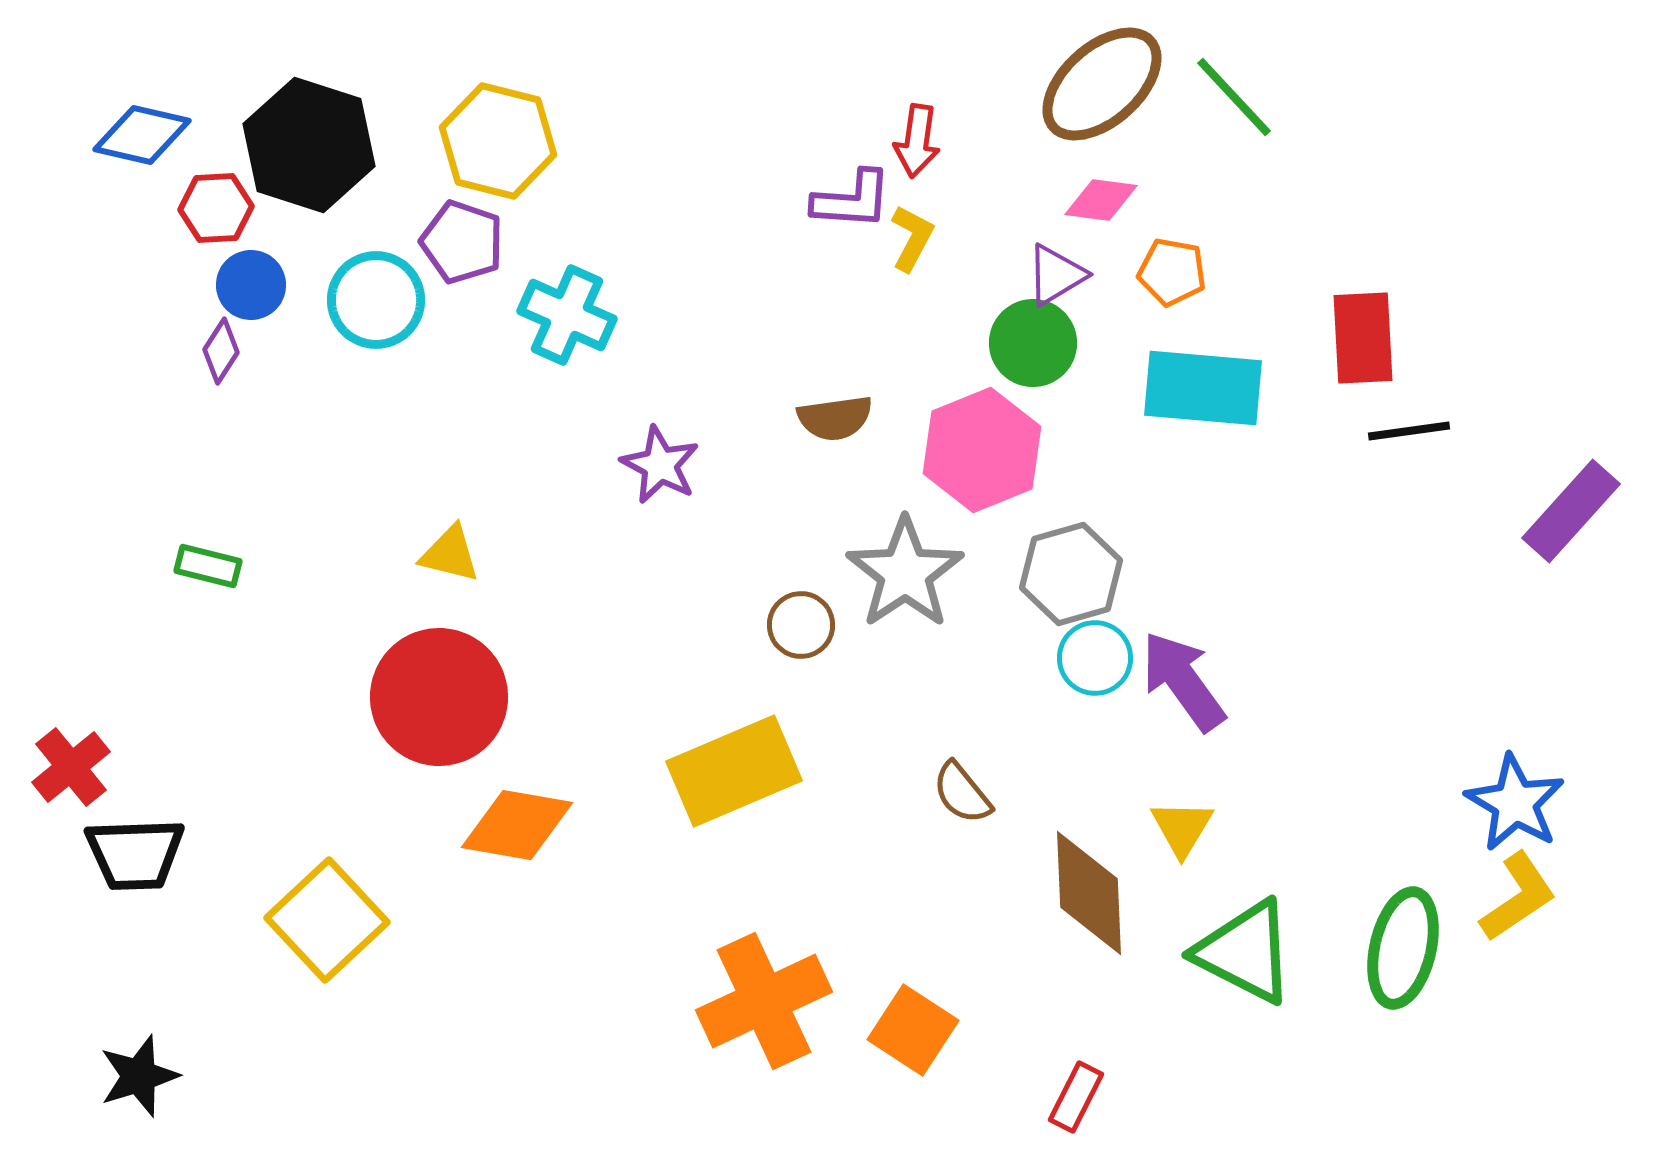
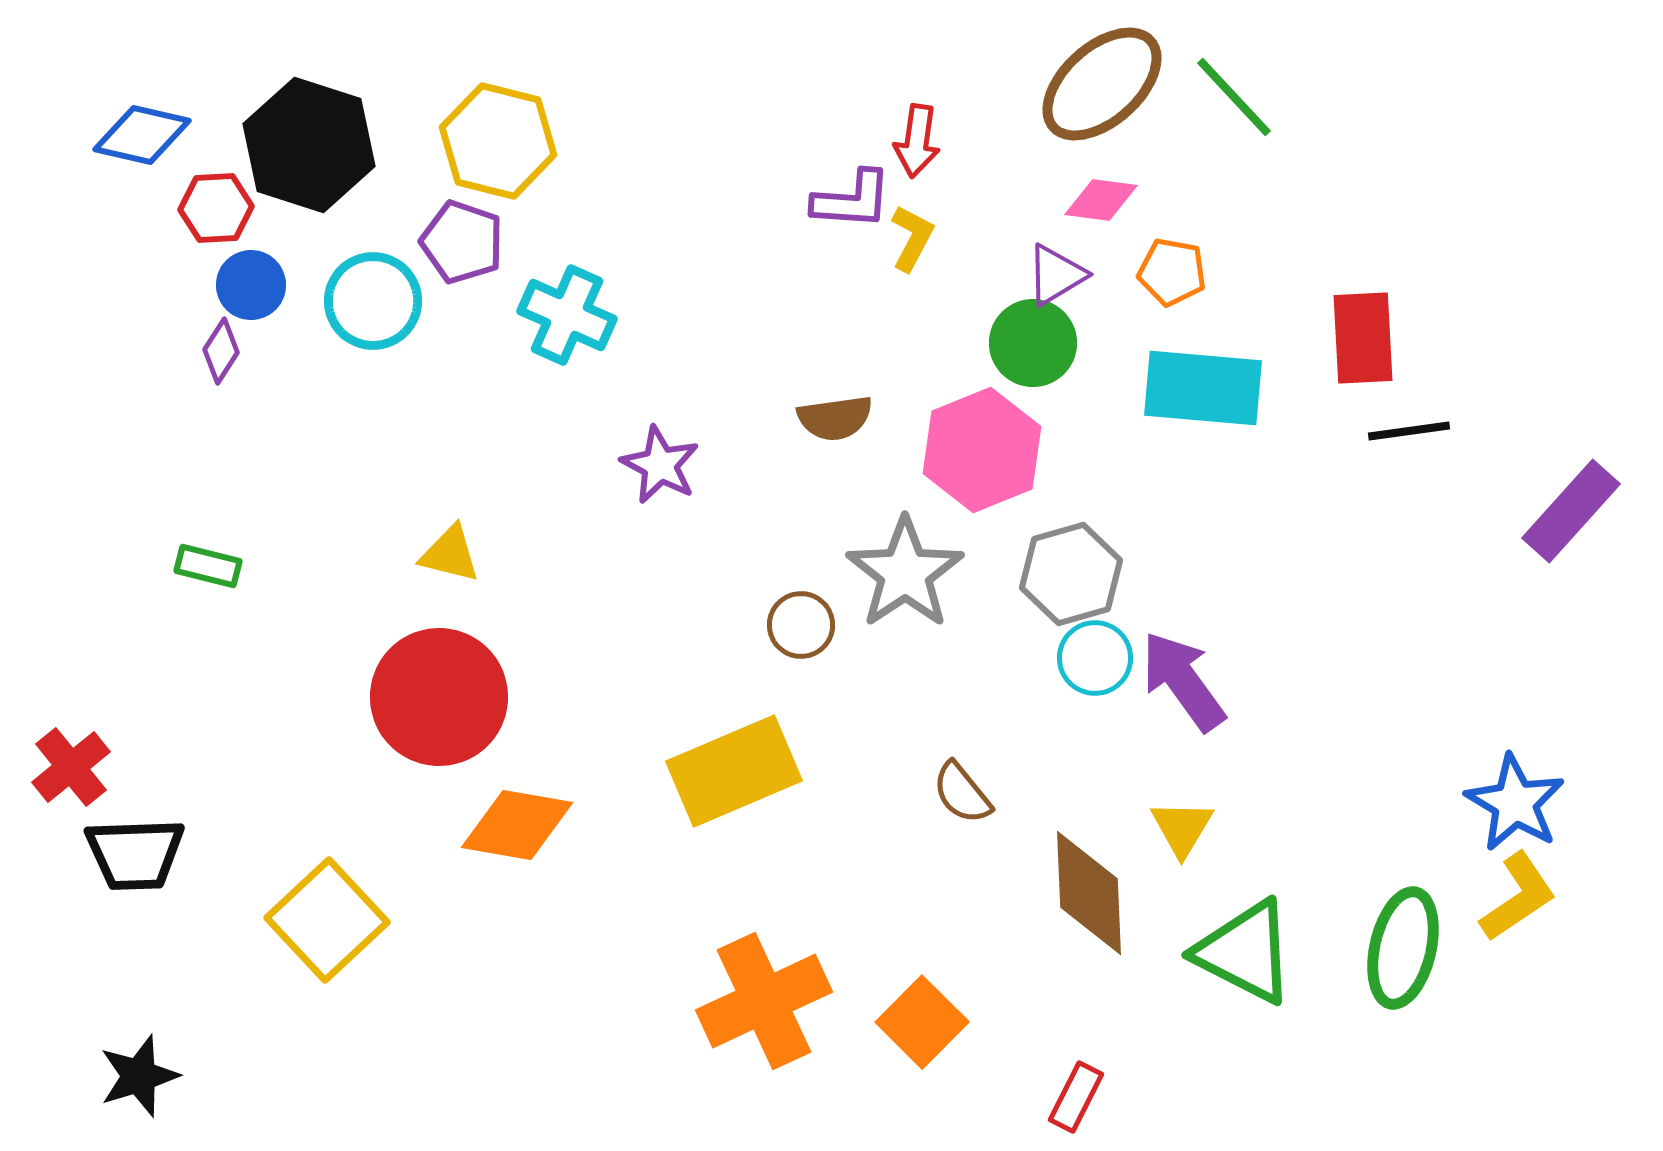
cyan circle at (376, 300): moved 3 px left, 1 px down
orange square at (913, 1030): moved 9 px right, 8 px up; rotated 12 degrees clockwise
